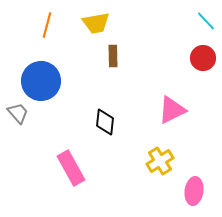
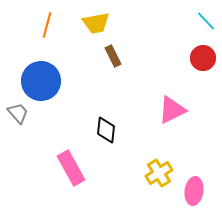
brown rectangle: rotated 25 degrees counterclockwise
black diamond: moved 1 px right, 8 px down
yellow cross: moved 1 px left, 12 px down
